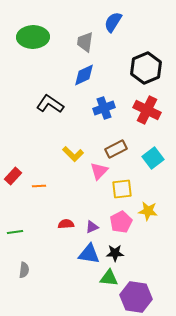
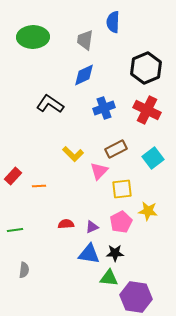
blue semicircle: rotated 30 degrees counterclockwise
gray trapezoid: moved 2 px up
green line: moved 2 px up
